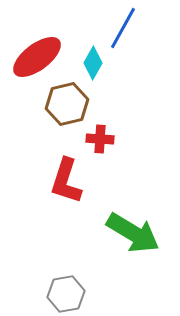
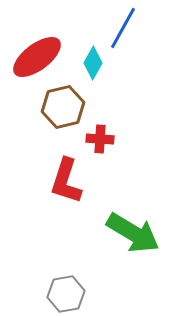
brown hexagon: moved 4 px left, 3 px down
